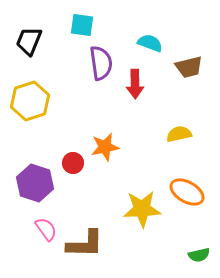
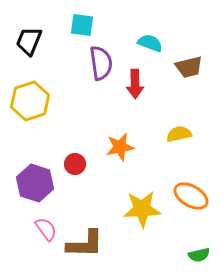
orange star: moved 15 px right
red circle: moved 2 px right, 1 px down
orange ellipse: moved 4 px right, 4 px down
